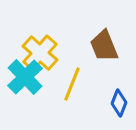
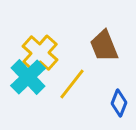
cyan cross: moved 3 px right
yellow line: rotated 16 degrees clockwise
